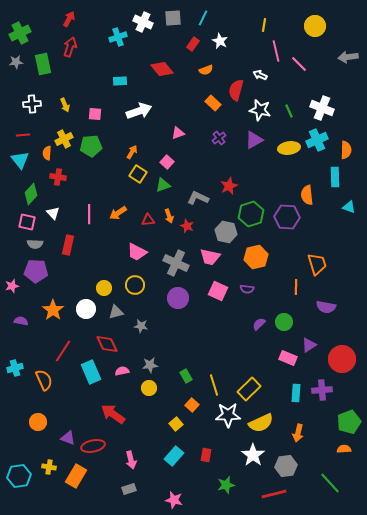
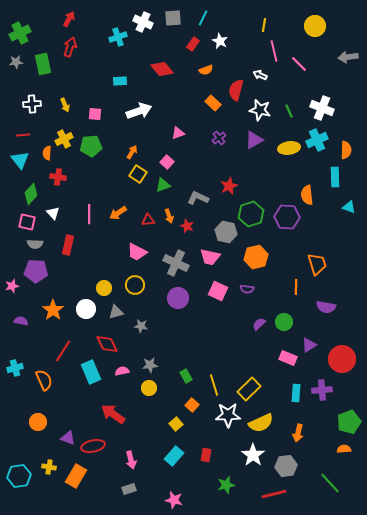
pink line at (276, 51): moved 2 px left
